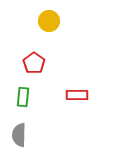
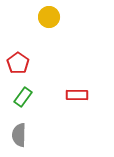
yellow circle: moved 4 px up
red pentagon: moved 16 px left
green rectangle: rotated 30 degrees clockwise
